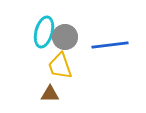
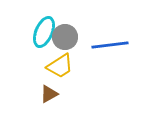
cyan ellipse: rotated 8 degrees clockwise
yellow trapezoid: rotated 104 degrees counterclockwise
brown triangle: moved 1 px left; rotated 30 degrees counterclockwise
